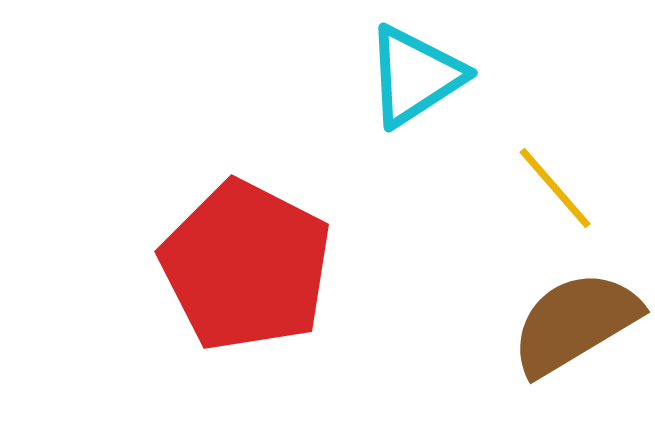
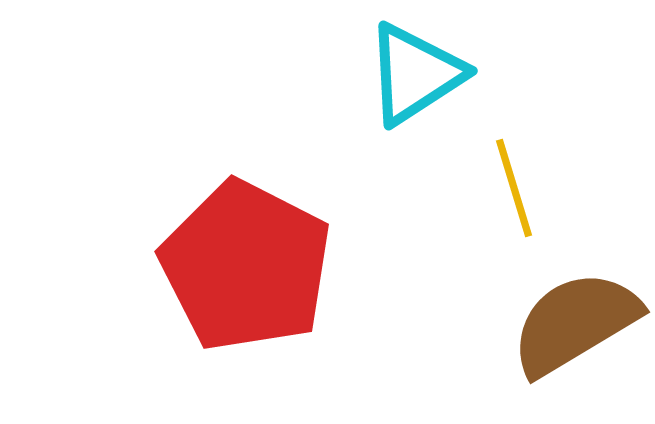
cyan triangle: moved 2 px up
yellow line: moved 41 px left; rotated 24 degrees clockwise
